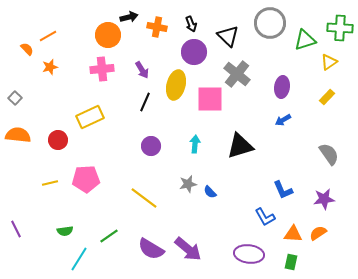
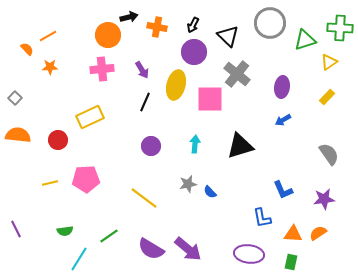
black arrow at (191, 24): moved 2 px right, 1 px down; rotated 49 degrees clockwise
orange star at (50, 67): rotated 14 degrees clockwise
blue L-shape at (265, 217): moved 3 px left, 1 px down; rotated 20 degrees clockwise
